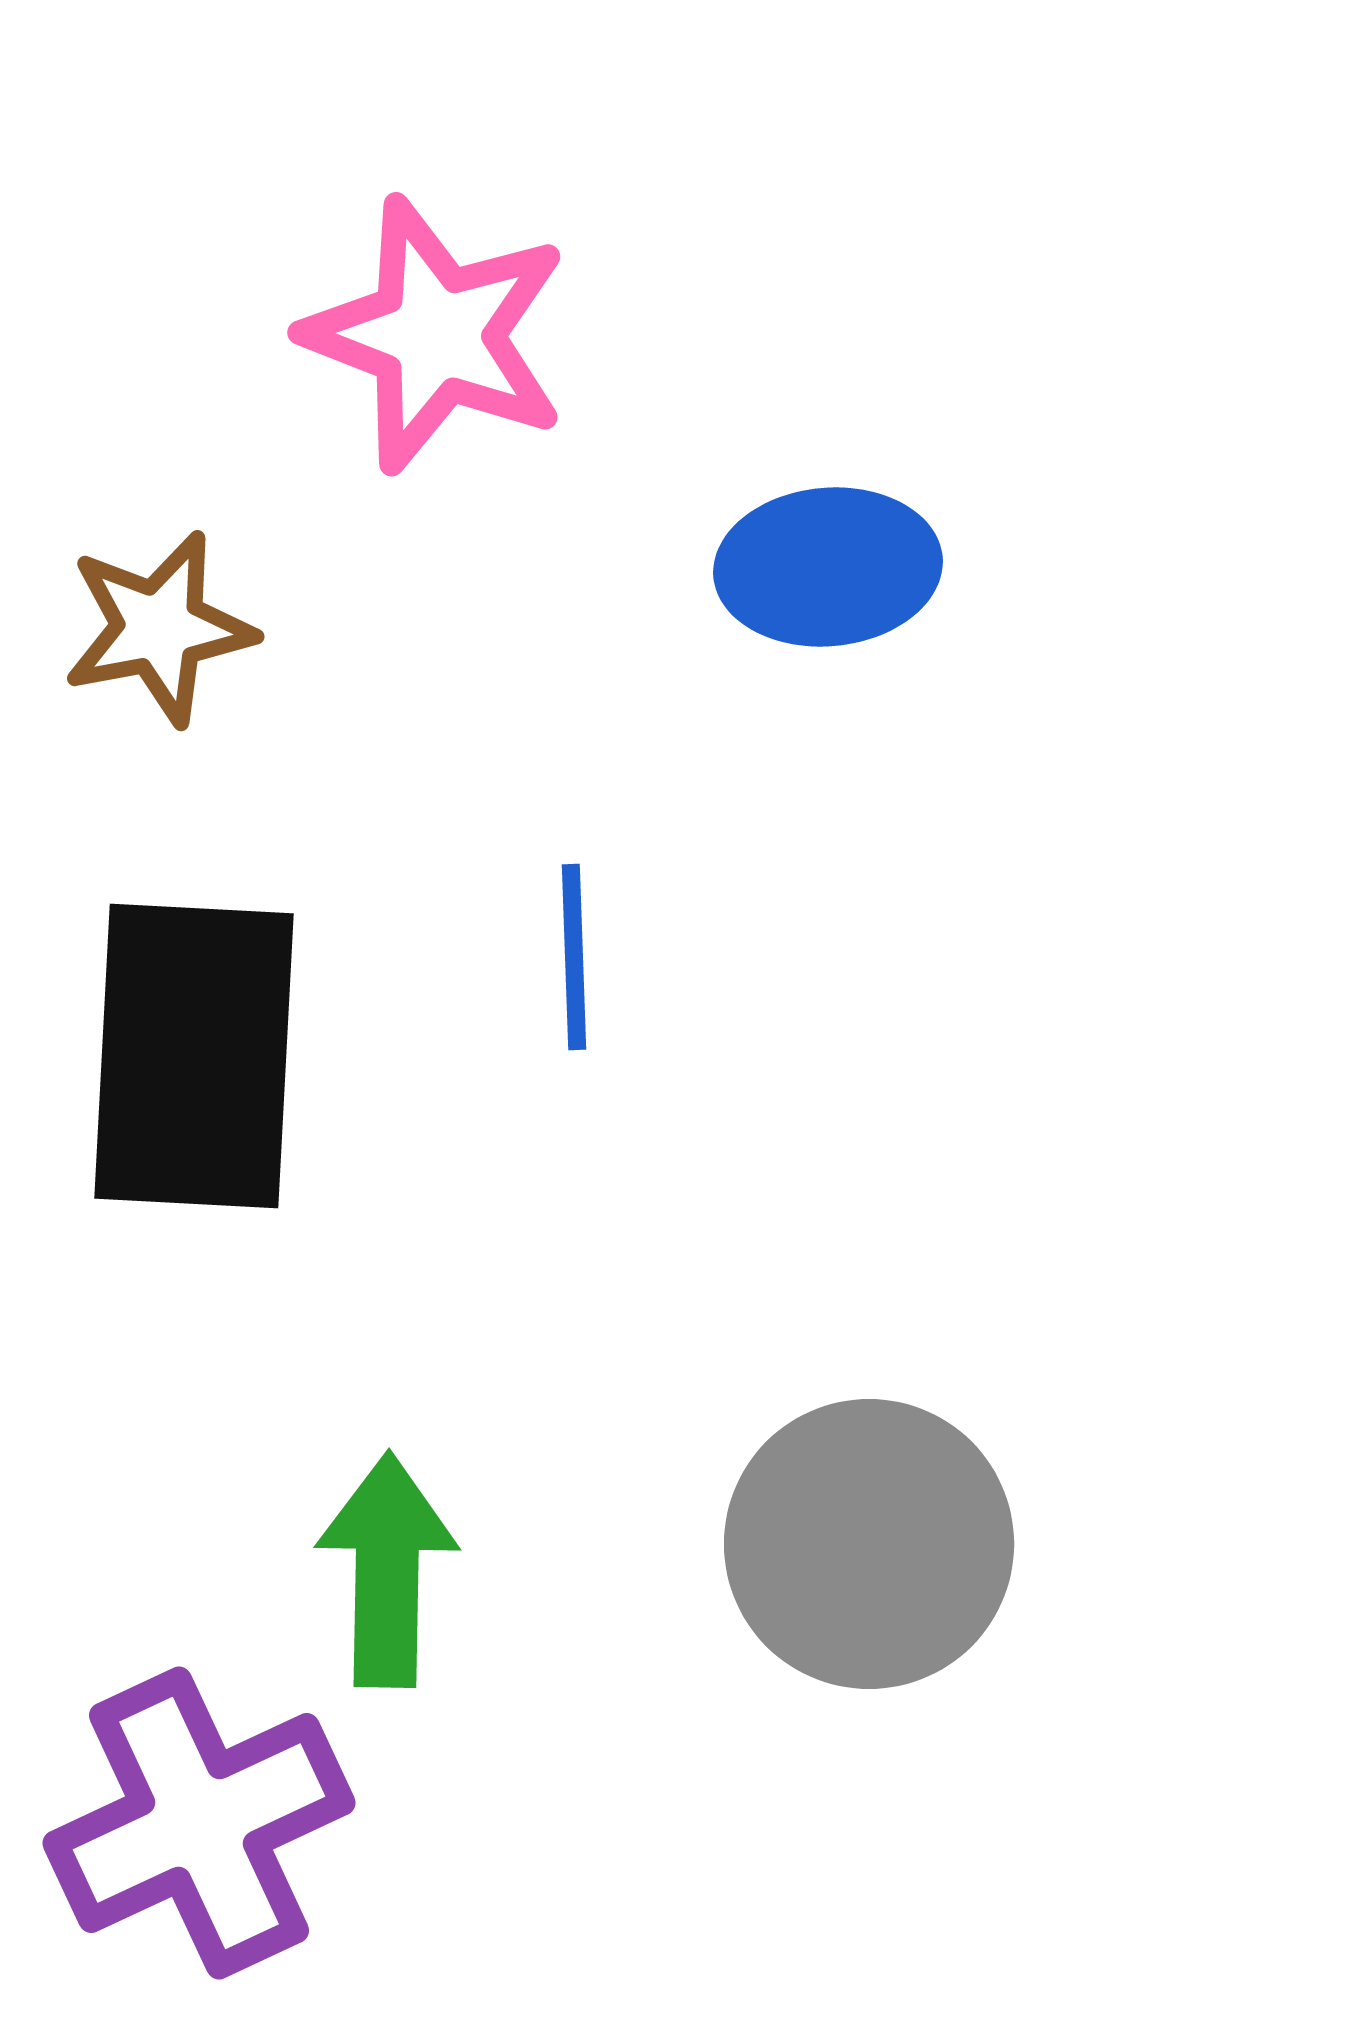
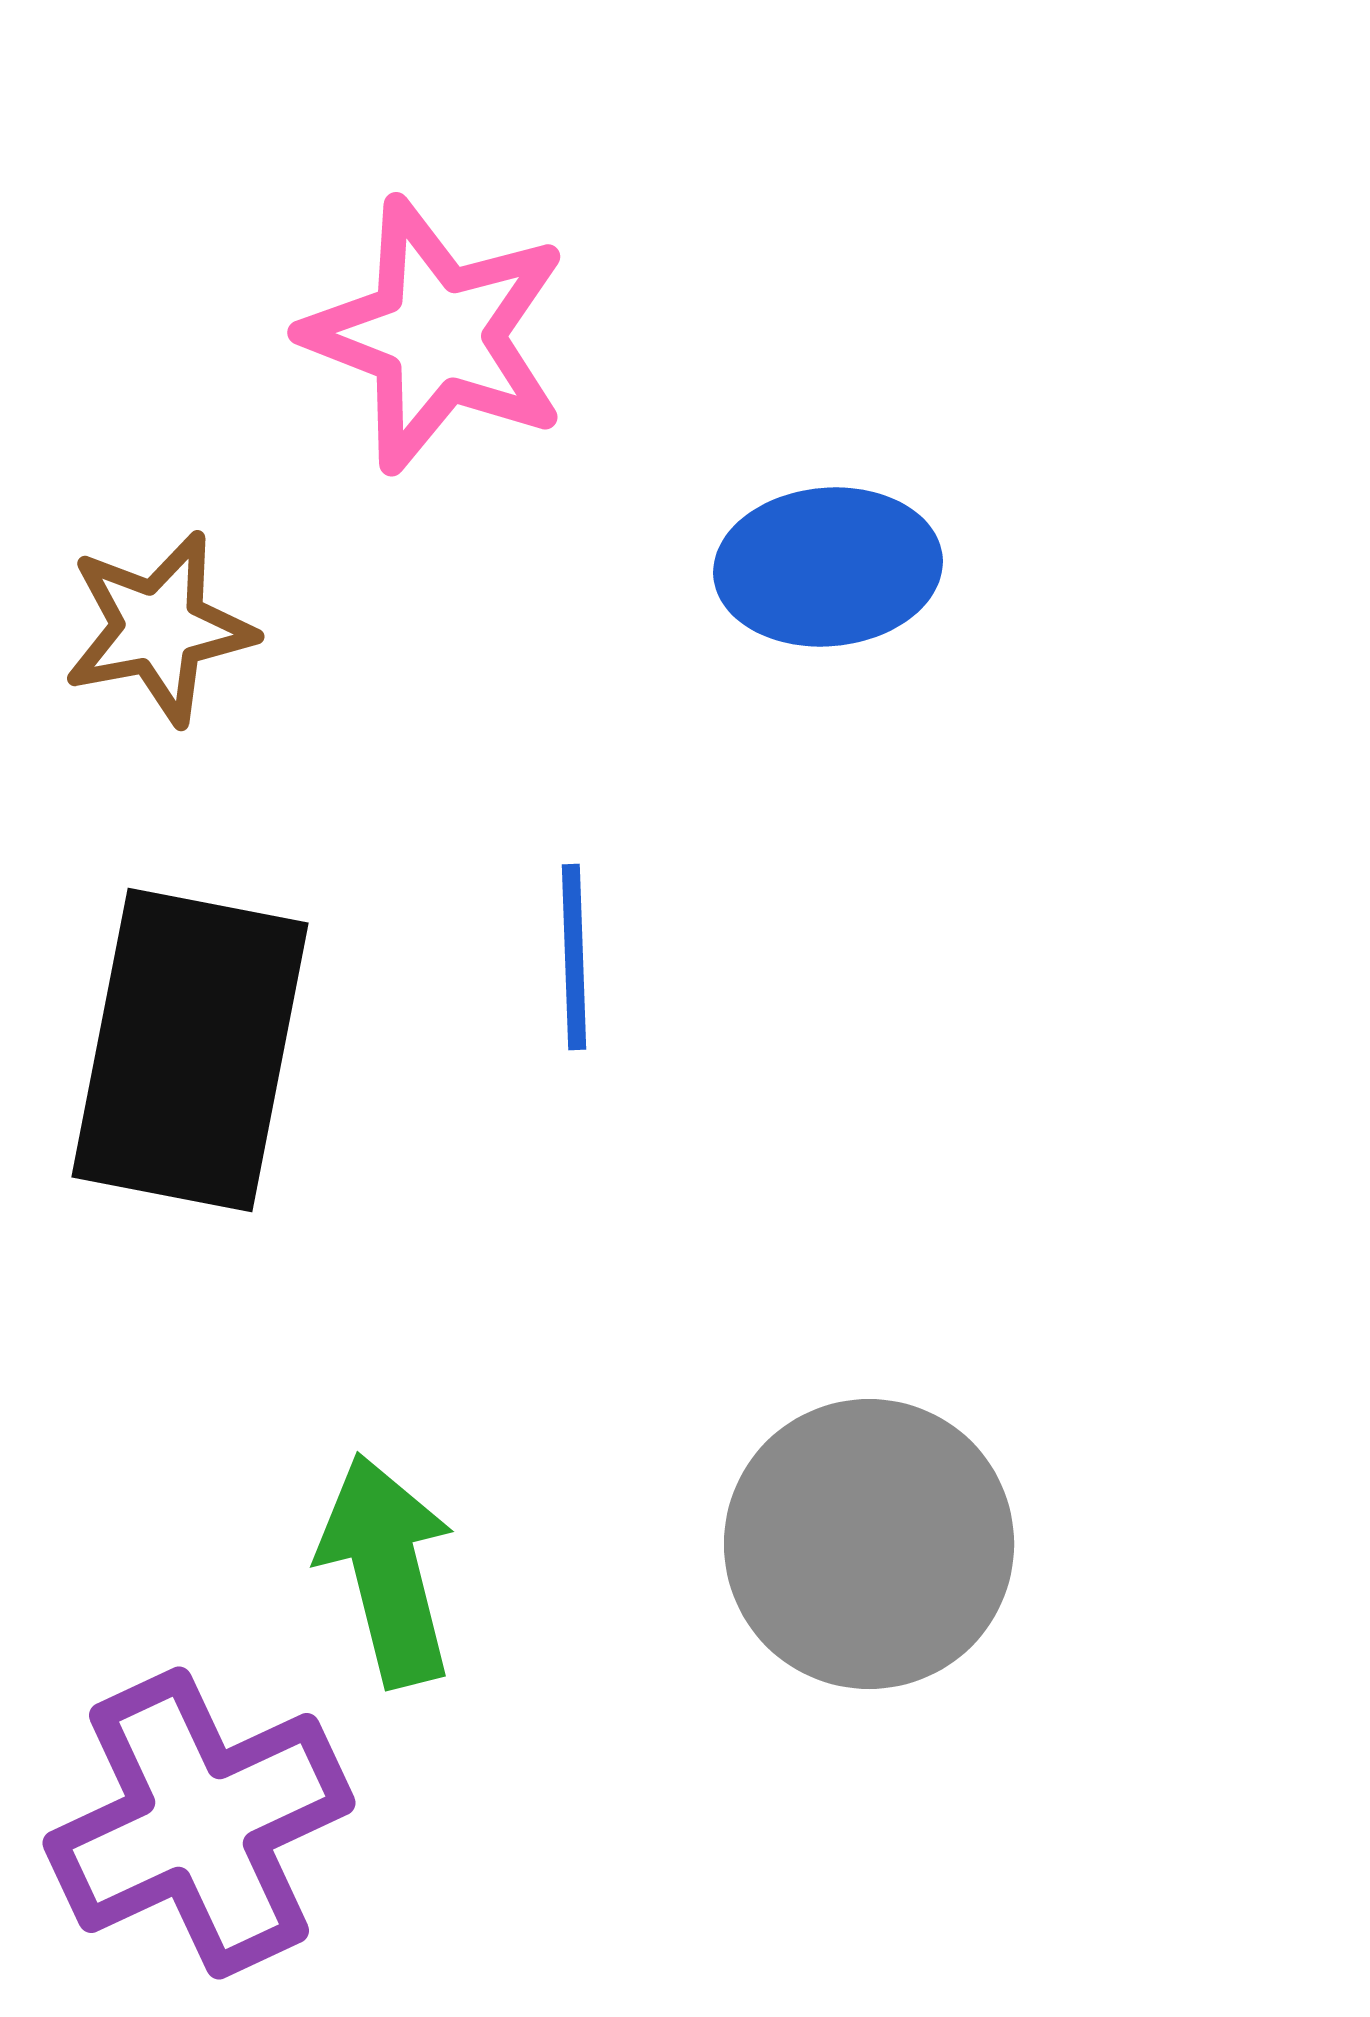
black rectangle: moved 4 px left, 6 px up; rotated 8 degrees clockwise
green arrow: rotated 15 degrees counterclockwise
